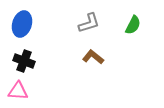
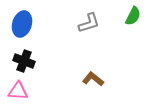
green semicircle: moved 9 px up
brown L-shape: moved 22 px down
